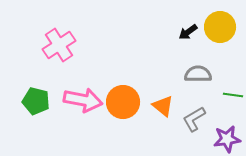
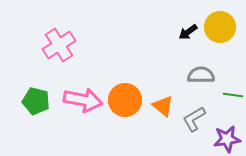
gray semicircle: moved 3 px right, 1 px down
orange circle: moved 2 px right, 2 px up
